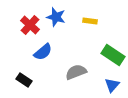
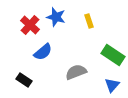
yellow rectangle: moved 1 px left; rotated 64 degrees clockwise
